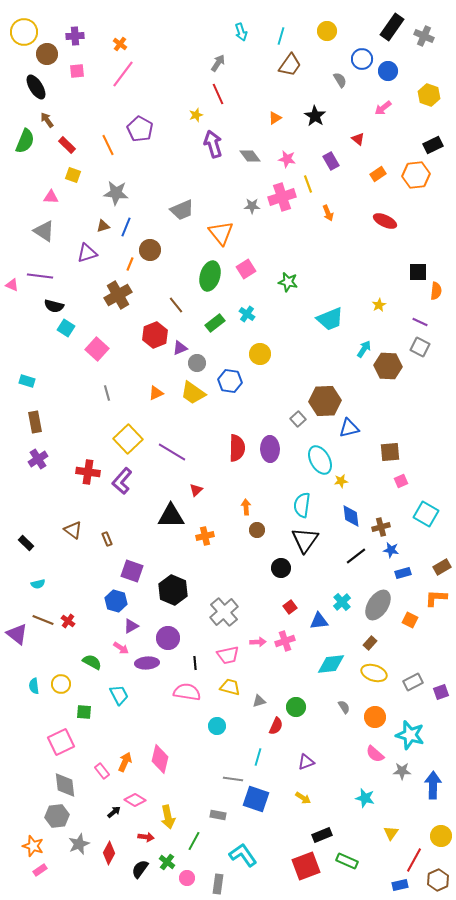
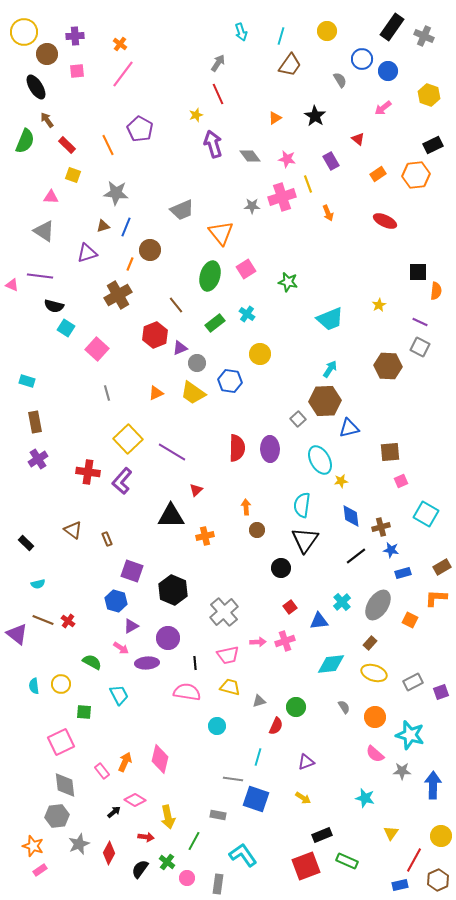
cyan arrow at (364, 349): moved 34 px left, 20 px down
